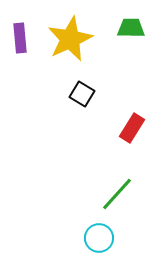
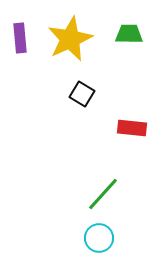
green trapezoid: moved 2 px left, 6 px down
red rectangle: rotated 64 degrees clockwise
green line: moved 14 px left
